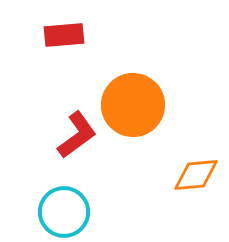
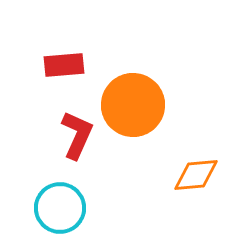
red rectangle: moved 30 px down
red L-shape: rotated 30 degrees counterclockwise
cyan circle: moved 4 px left, 4 px up
